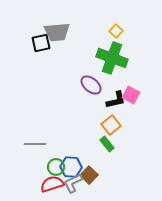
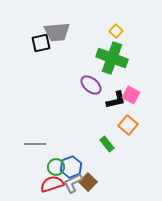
orange square: moved 17 px right; rotated 12 degrees counterclockwise
blue hexagon: rotated 25 degrees counterclockwise
brown square: moved 1 px left, 7 px down
